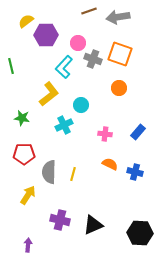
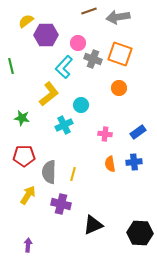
blue rectangle: rotated 14 degrees clockwise
red pentagon: moved 2 px down
orange semicircle: rotated 126 degrees counterclockwise
blue cross: moved 1 px left, 10 px up; rotated 21 degrees counterclockwise
purple cross: moved 1 px right, 16 px up
